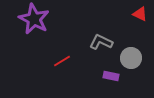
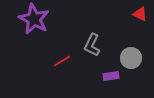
gray L-shape: moved 9 px left, 3 px down; rotated 90 degrees counterclockwise
purple rectangle: rotated 21 degrees counterclockwise
